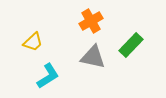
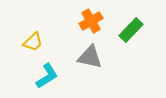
green rectangle: moved 15 px up
gray triangle: moved 3 px left
cyan L-shape: moved 1 px left
